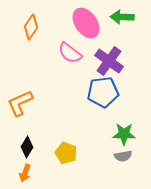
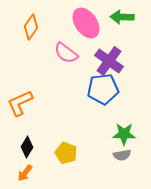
pink semicircle: moved 4 px left
blue pentagon: moved 3 px up
gray semicircle: moved 1 px left, 1 px up
orange arrow: rotated 18 degrees clockwise
